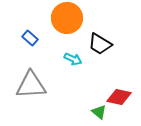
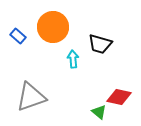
orange circle: moved 14 px left, 9 px down
blue rectangle: moved 12 px left, 2 px up
black trapezoid: rotated 15 degrees counterclockwise
cyan arrow: rotated 120 degrees counterclockwise
gray triangle: moved 12 px down; rotated 16 degrees counterclockwise
